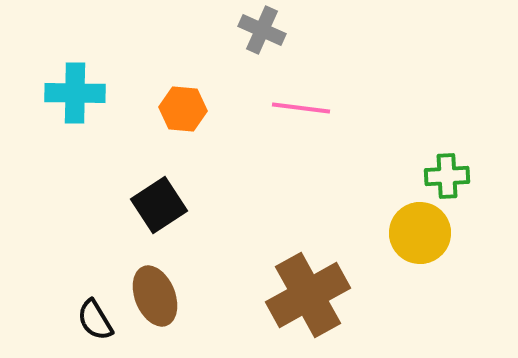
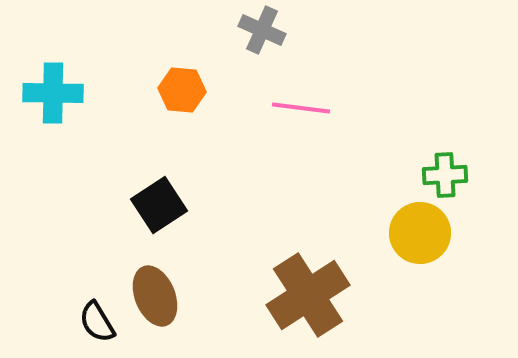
cyan cross: moved 22 px left
orange hexagon: moved 1 px left, 19 px up
green cross: moved 2 px left, 1 px up
brown cross: rotated 4 degrees counterclockwise
black semicircle: moved 2 px right, 2 px down
